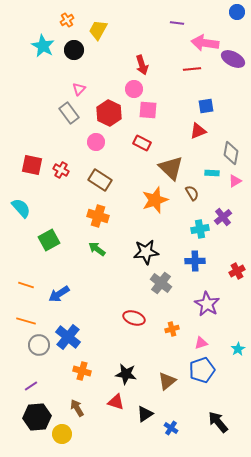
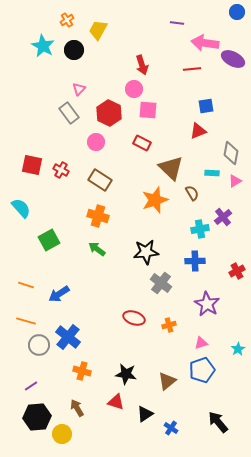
orange cross at (172, 329): moved 3 px left, 4 px up
